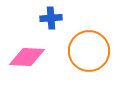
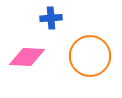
orange circle: moved 1 px right, 5 px down
